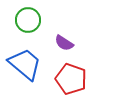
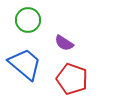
red pentagon: moved 1 px right
